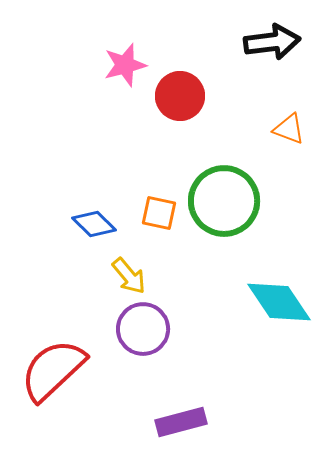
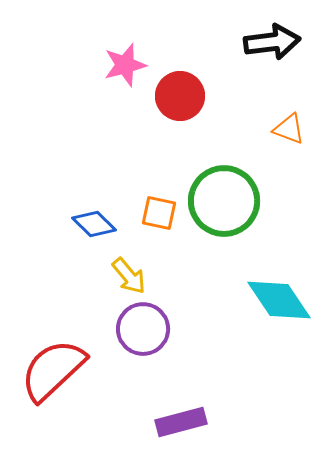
cyan diamond: moved 2 px up
